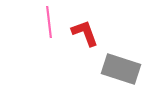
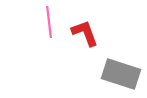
gray rectangle: moved 5 px down
